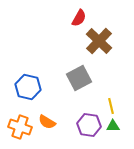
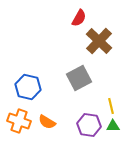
orange cross: moved 1 px left, 6 px up
